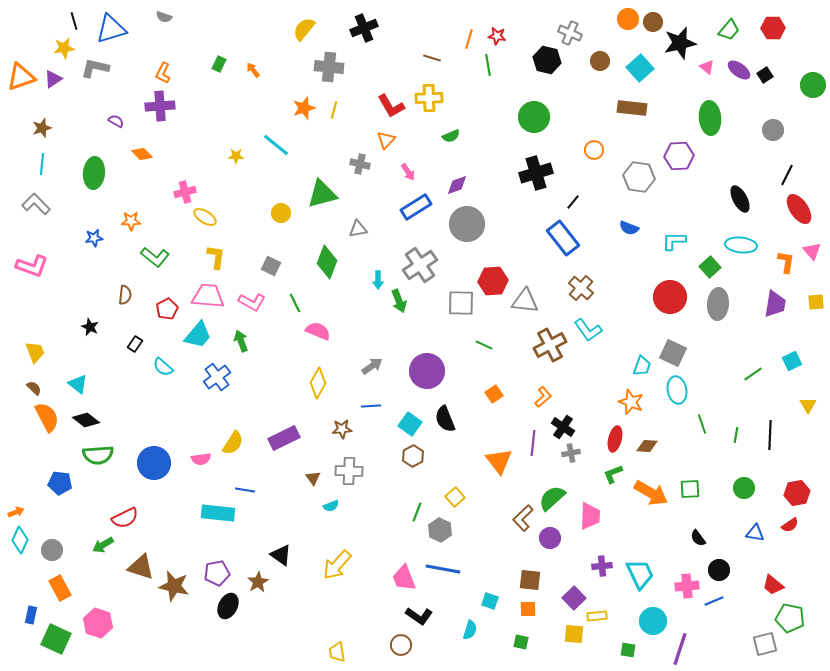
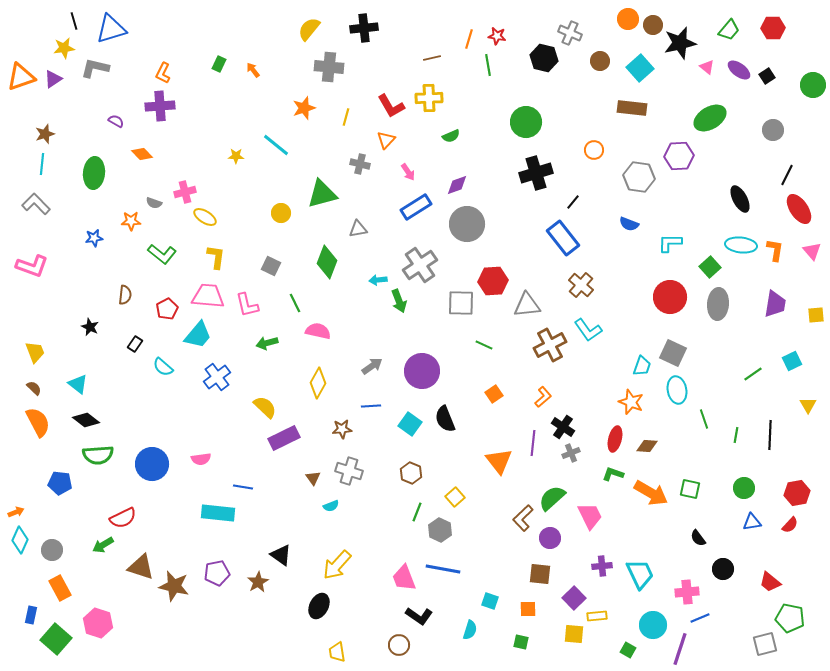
gray semicircle at (164, 17): moved 10 px left, 186 px down
brown circle at (653, 22): moved 3 px down
black cross at (364, 28): rotated 16 degrees clockwise
yellow semicircle at (304, 29): moved 5 px right
brown line at (432, 58): rotated 30 degrees counterclockwise
black hexagon at (547, 60): moved 3 px left, 2 px up
black square at (765, 75): moved 2 px right, 1 px down
yellow line at (334, 110): moved 12 px right, 7 px down
green circle at (534, 117): moved 8 px left, 5 px down
green ellipse at (710, 118): rotated 64 degrees clockwise
brown star at (42, 128): moved 3 px right, 6 px down
blue semicircle at (629, 228): moved 4 px up
cyan L-shape at (674, 241): moved 4 px left, 2 px down
green L-shape at (155, 257): moved 7 px right, 3 px up
orange L-shape at (786, 262): moved 11 px left, 12 px up
cyan arrow at (378, 280): rotated 84 degrees clockwise
brown cross at (581, 288): moved 3 px up
gray triangle at (525, 301): moved 2 px right, 4 px down; rotated 12 degrees counterclockwise
pink L-shape at (252, 302): moved 5 px left, 3 px down; rotated 48 degrees clockwise
yellow square at (816, 302): moved 13 px down
pink semicircle at (318, 331): rotated 10 degrees counterclockwise
green arrow at (241, 341): moved 26 px right, 2 px down; rotated 85 degrees counterclockwise
purple circle at (427, 371): moved 5 px left
orange semicircle at (47, 417): moved 9 px left, 5 px down
green line at (702, 424): moved 2 px right, 5 px up
yellow semicircle at (233, 443): moved 32 px right, 36 px up; rotated 80 degrees counterclockwise
gray cross at (571, 453): rotated 12 degrees counterclockwise
brown hexagon at (413, 456): moved 2 px left, 17 px down; rotated 10 degrees counterclockwise
blue circle at (154, 463): moved 2 px left, 1 px down
gray cross at (349, 471): rotated 16 degrees clockwise
green L-shape at (613, 474): rotated 40 degrees clockwise
green square at (690, 489): rotated 15 degrees clockwise
blue line at (245, 490): moved 2 px left, 3 px up
pink trapezoid at (590, 516): rotated 28 degrees counterclockwise
red semicircle at (125, 518): moved 2 px left
red semicircle at (790, 525): rotated 12 degrees counterclockwise
blue triangle at (755, 533): moved 3 px left, 11 px up; rotated 18 degrees counterclockwise
black circle at (719, 570): moved 4 px right, 1 px up
brown square at (530, 580): moved 10 px right, 6 px up
red trapezoid at (773, 585): moved 3 px left, 3 px up
pink cross at (687, 586): moved 6 px down
blue line at (714, 601): moved 14 px left, 17 px down
black ellipse at (228, 606): moved 91 px right
cyan circle at (653, 621): moved 4 px down
green square at (56, 639): rotated 16 degrees clockwise
brown circle at (401, 645): moved 2 px left
green square at (628, 650): rotated 21 degrees clockwise
